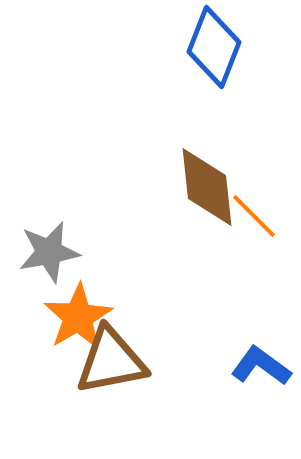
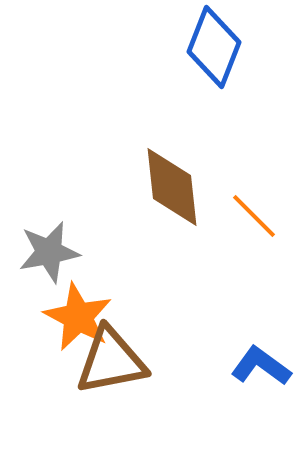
brown diamond: moved 35 px left
orange star: rotated 14 degrees counterclockwise
